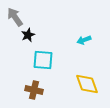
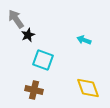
gray arrow: moved 1 px right, 2 px down
cyan arrow: rotated 40 degrees clockwise
cyan square: rotated 15 degrees clockwise
yellow diamond: moved 1 px right, 4 px down
